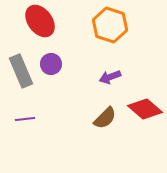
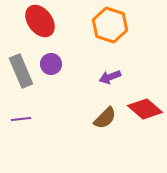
purple line: moved 4 px left
